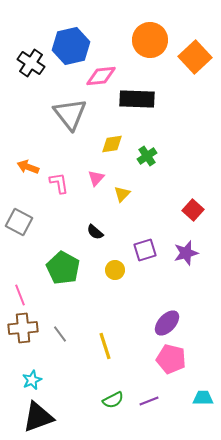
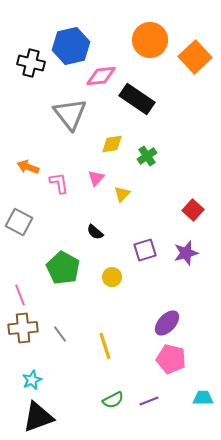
black cross: rotated 20 degrees counterclockwise
black rectangle: rotated 32 degrees clockwise
yellow circle: moved 3 px left, 7 px down
